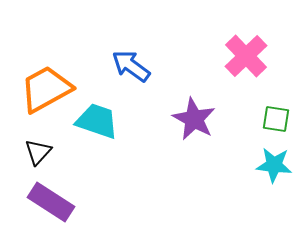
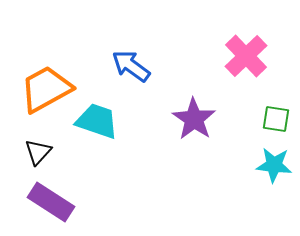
purple star: rotated 6 degrees clockwise
